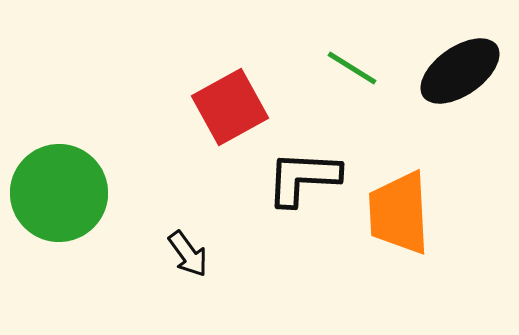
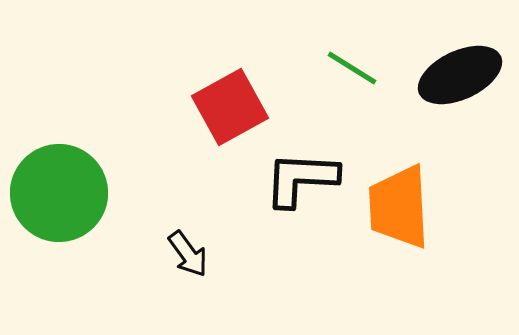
black ellipse: moved 4 px down; rotated 10 degrees clockwise
black L-shape: moved 2 px left, 1 px down
orange trapezoid: moved 6 px up
